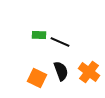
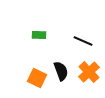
black line: moved 23 px right, 1 px up
orange cross: rotated 10 degrees clockwise
